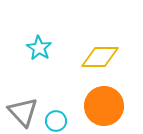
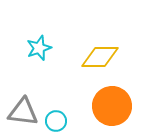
cyan star: rotated 20 degrees clockwise
orange circle: moved 8 px right
gray triangle: rotated 40 degrees counterclockwise
